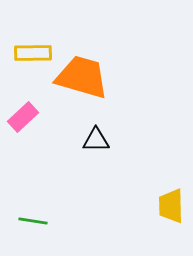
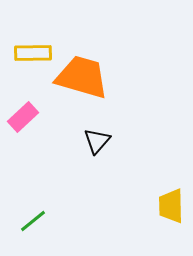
black triangle: moved 1 px right, 1 px down; rotated 48 degrees counterclockwise
green line: rotated 48 degrees counterclockwise
